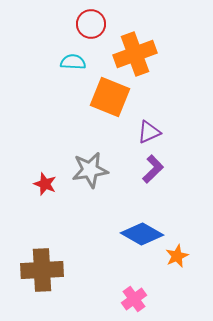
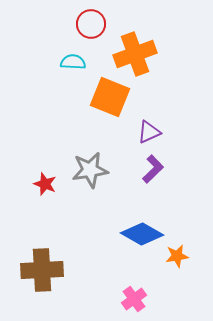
orange star: rotated 15 degrees clockwise
